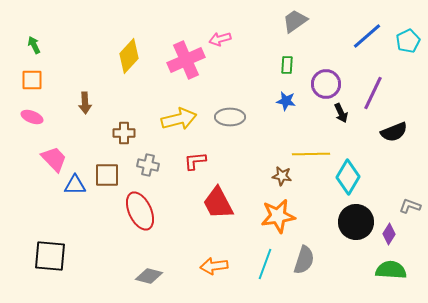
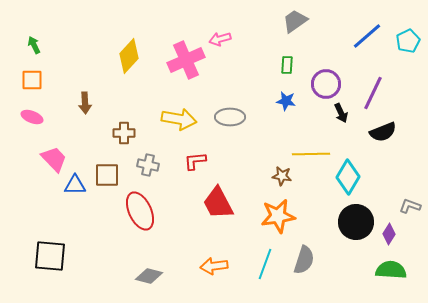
yellow arrow: rotated 24 degrees clockwise
black semicircle: moved 11 px left
